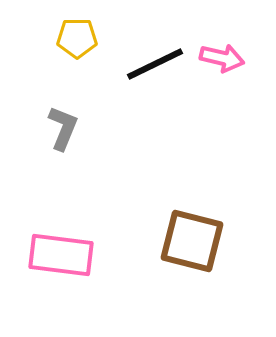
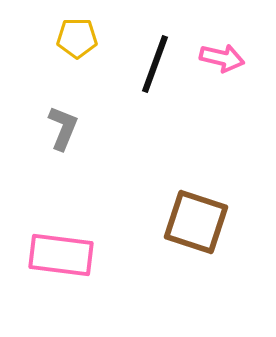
black line: rotated 44 degrees counterclockwise
brown square: moved 4 px right, 19 px up; rotated 4 degrees clockwise
